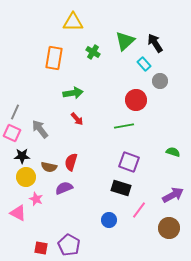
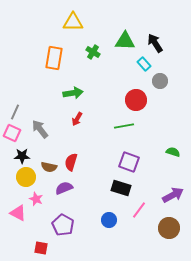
green triangle: rotated 45 degrees clockwise
red arrow: rotated 72 degrees clockwise
purple pentagon: moved 6 px left, 20 px up
